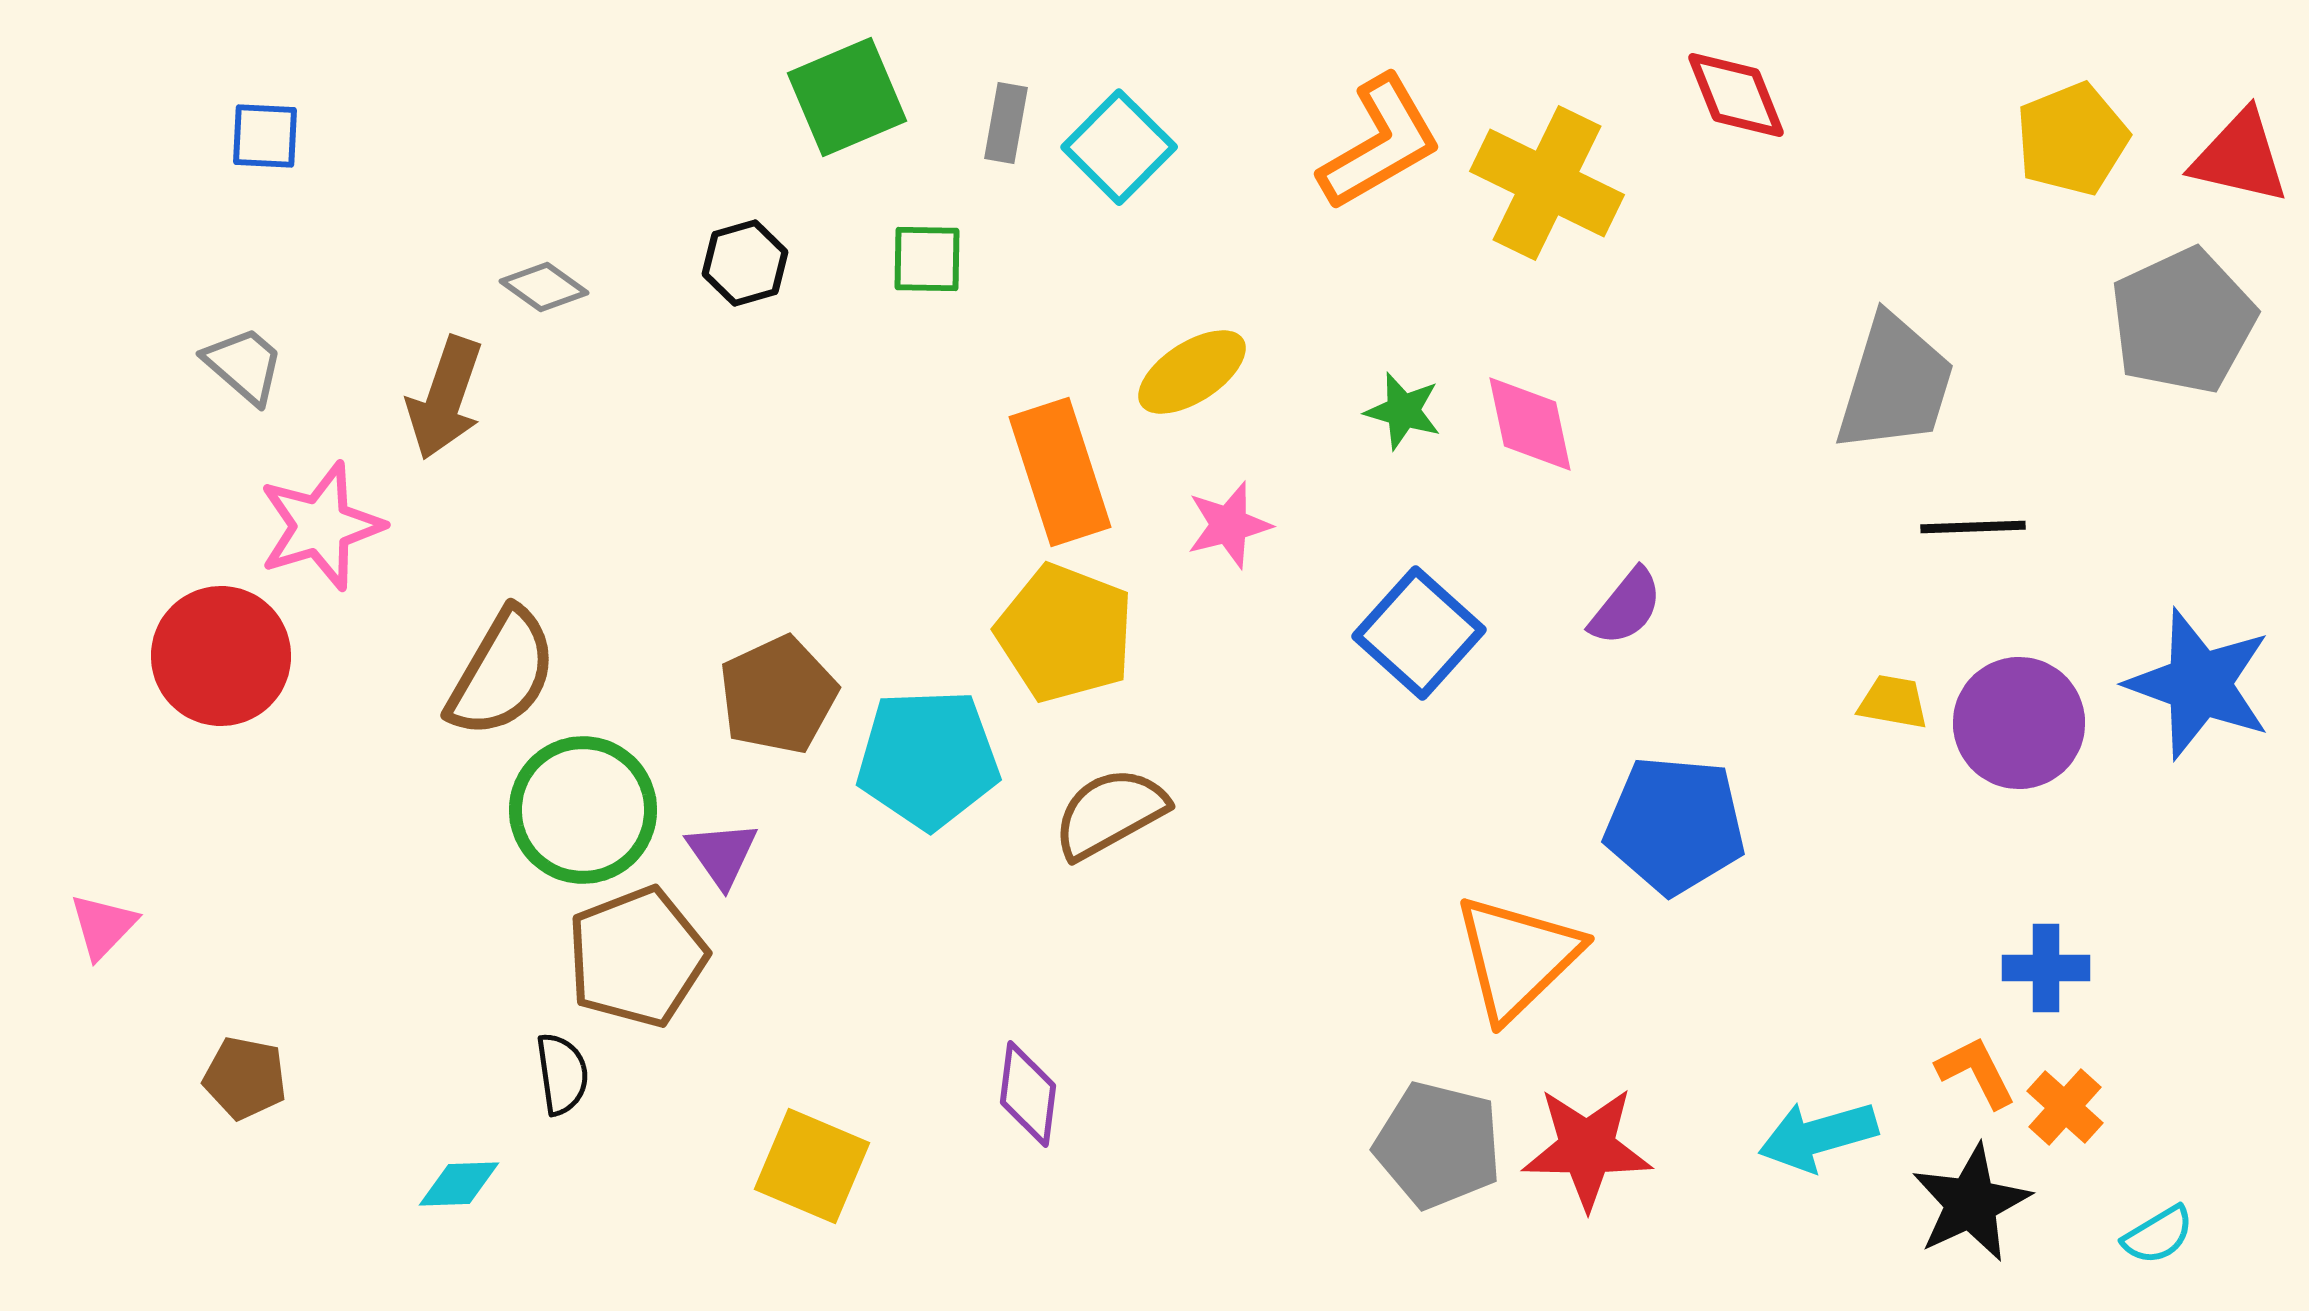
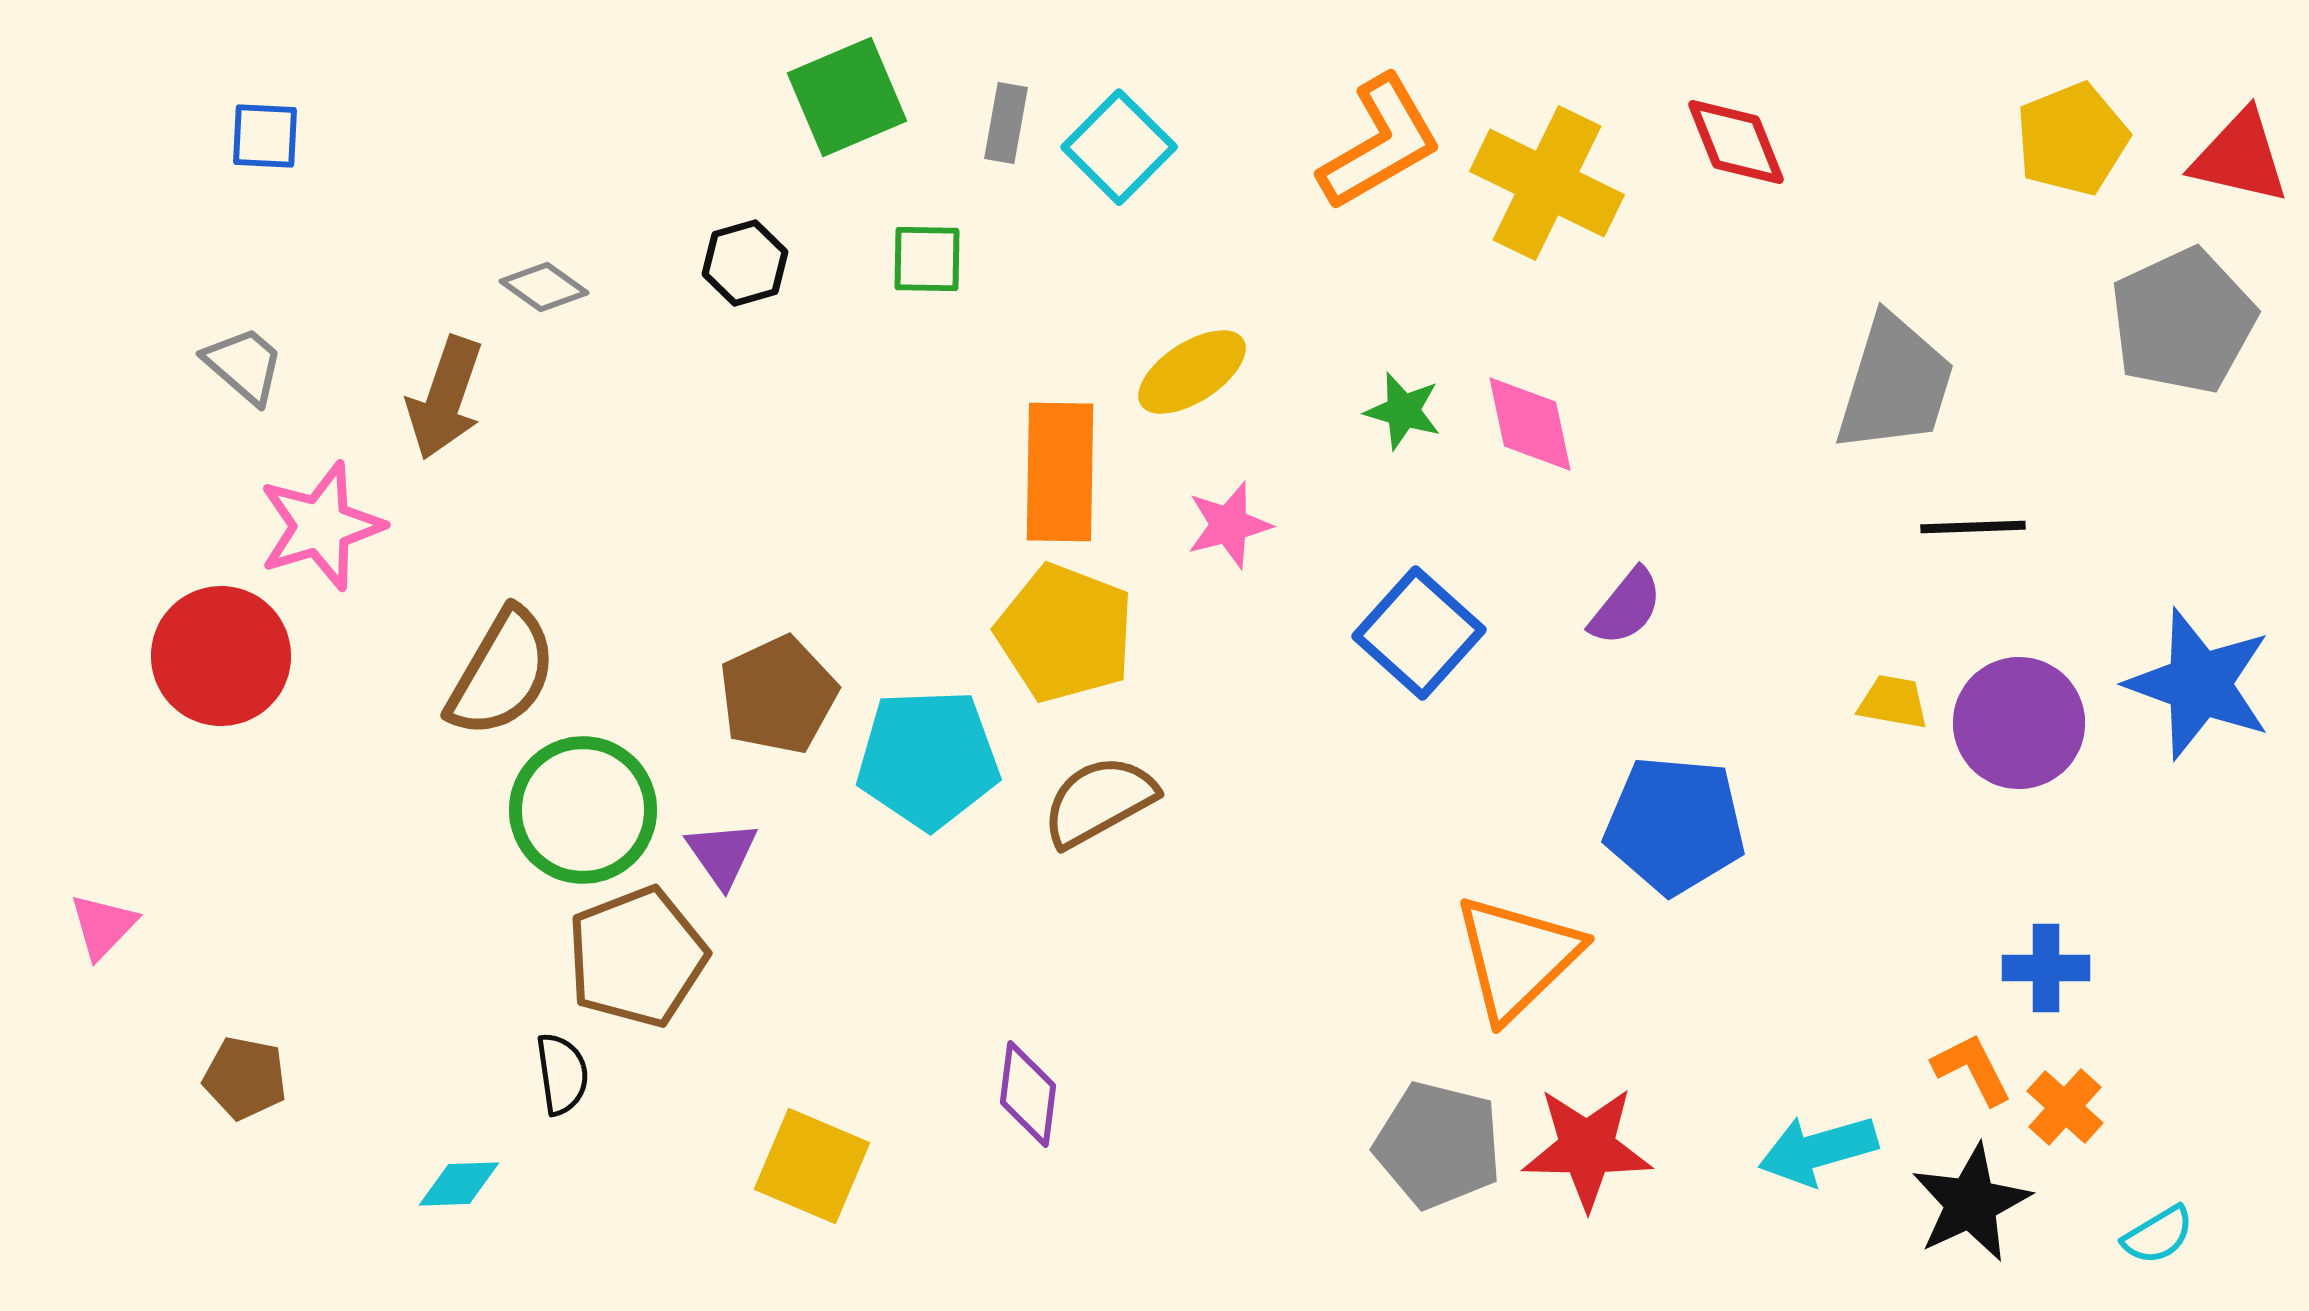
red diamond at (1736, 95): moved 47 px down
orange rectangle at (1060, 472): rotated 19 degrees clockwise
brown semicircle at (1110, 813): moved 11 px left, 12 px up
orange L-shape at (1976, 1072): moved 4 px left, 3 px up
cyan arrow at (1818, 1136): moved 14 px down
